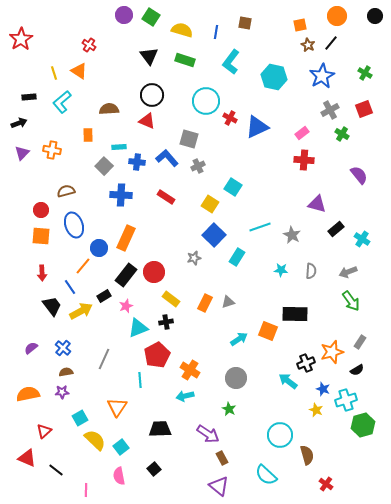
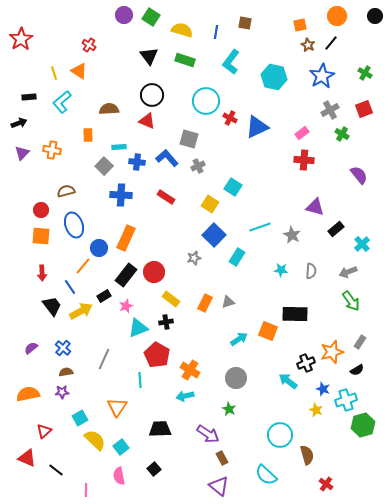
purple triangle at (317, 204): moved 2 px left, 3 px down
cyan cross at (362, 239): moved 5 px down; rotated 14 degrees clockwise
red pentagon at (157, 355): rotated 15 degrees counterclockwise
